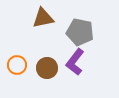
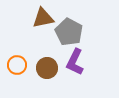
gray pentagon: moved 11 px left; rotated 16 degrees clockwise
purple L-shape: rotated 12 degrees counterclockwise
